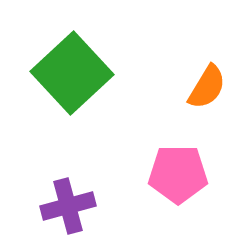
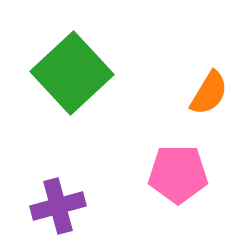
orange semicircle: moved 2 px right, 6 px down
purple cross: moved 10 px left
